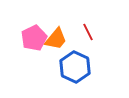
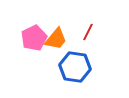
red line: rotated 54 degrees clockwise
blue hexagon: rotated 16 degrees counterclockwise
